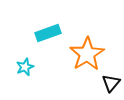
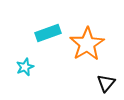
orange star: moved 10 px up
black triangle: moved 5 px left
